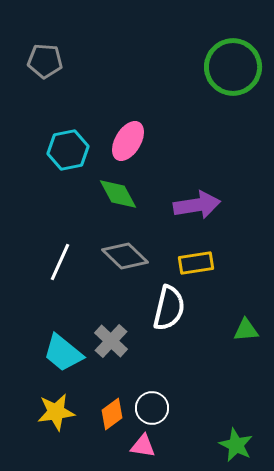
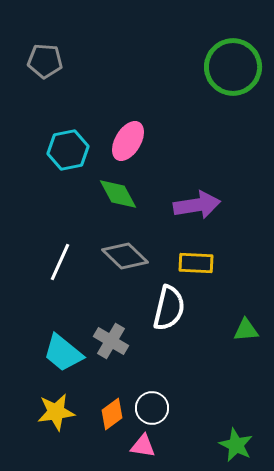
yellow rectangle: rotated 12 degrees clockwise
gray cross: rotated 12 degrees counterclockwise
